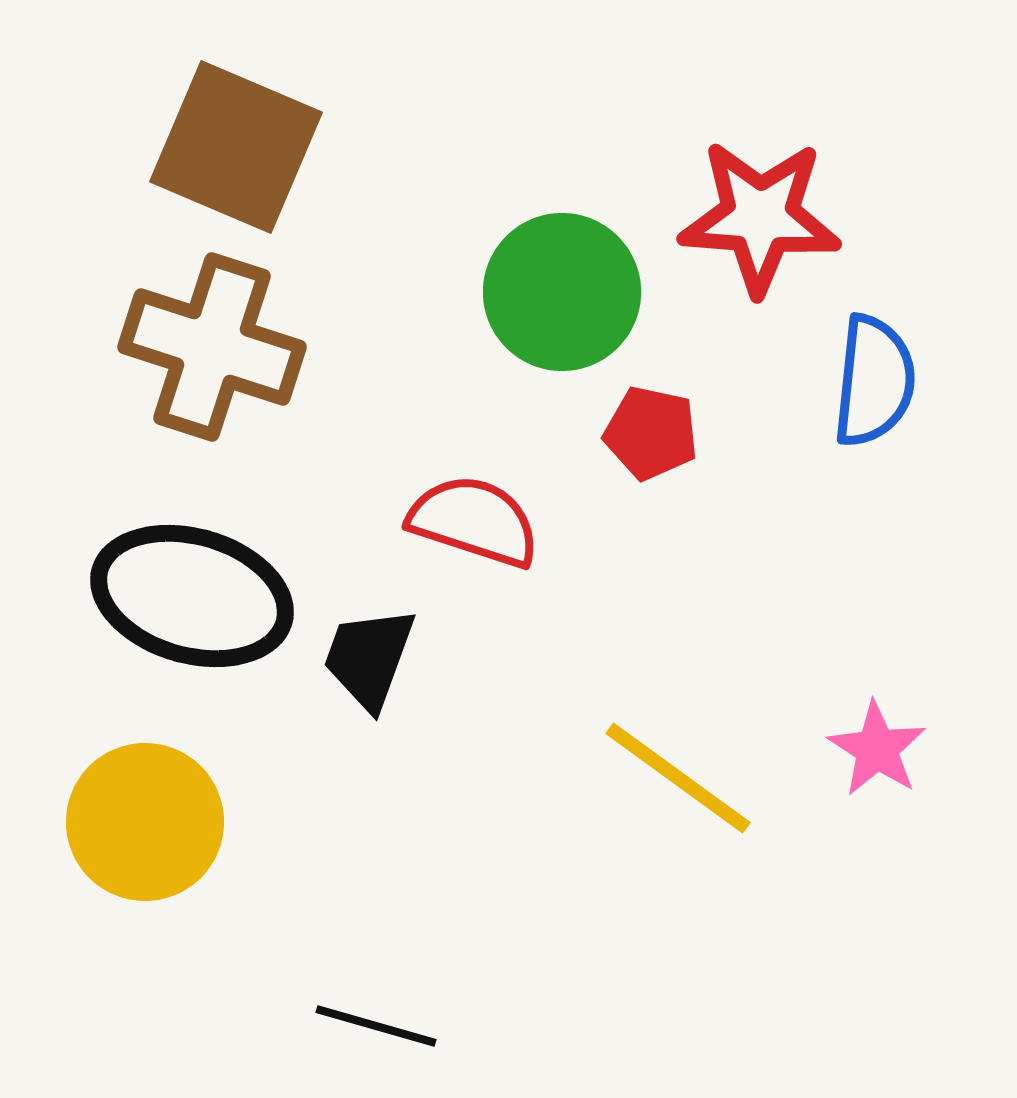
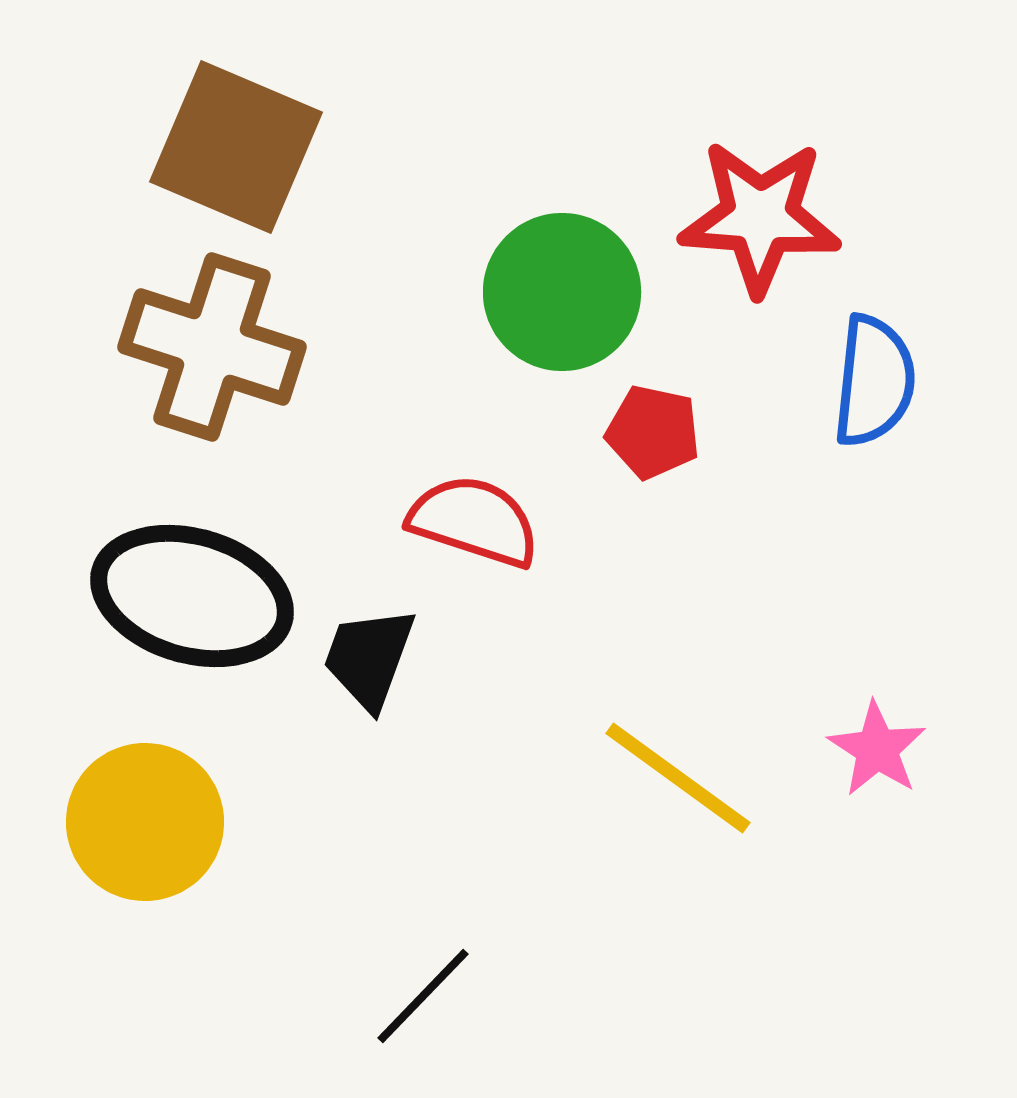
red pentagon: moved 2 px right, 1 px up
black line: moved 47 px right, 30 px up; rotated 62 degrees counterclockwise
